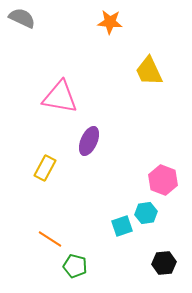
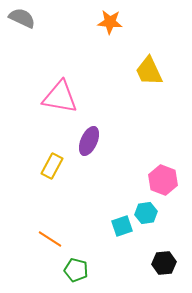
yellow rectangle: moved 7 px right, 2 px up
green pentagon: moved 1 px right, 4 px down
